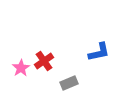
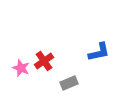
pink star: rotated 18 degrees counterclockwise
